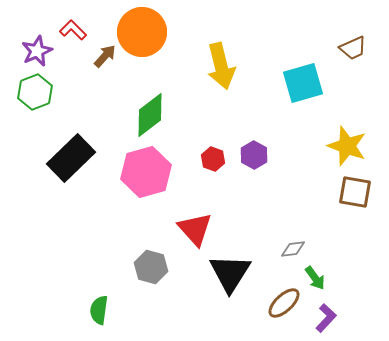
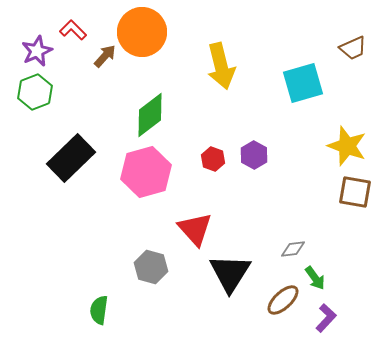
brown ellipse: moved 1 px left, 3 px up
